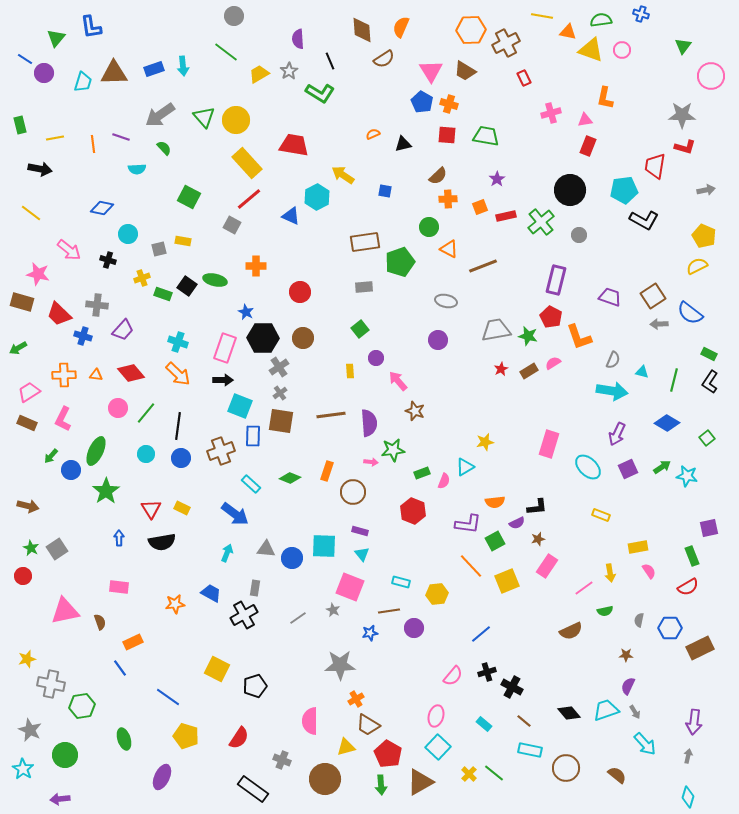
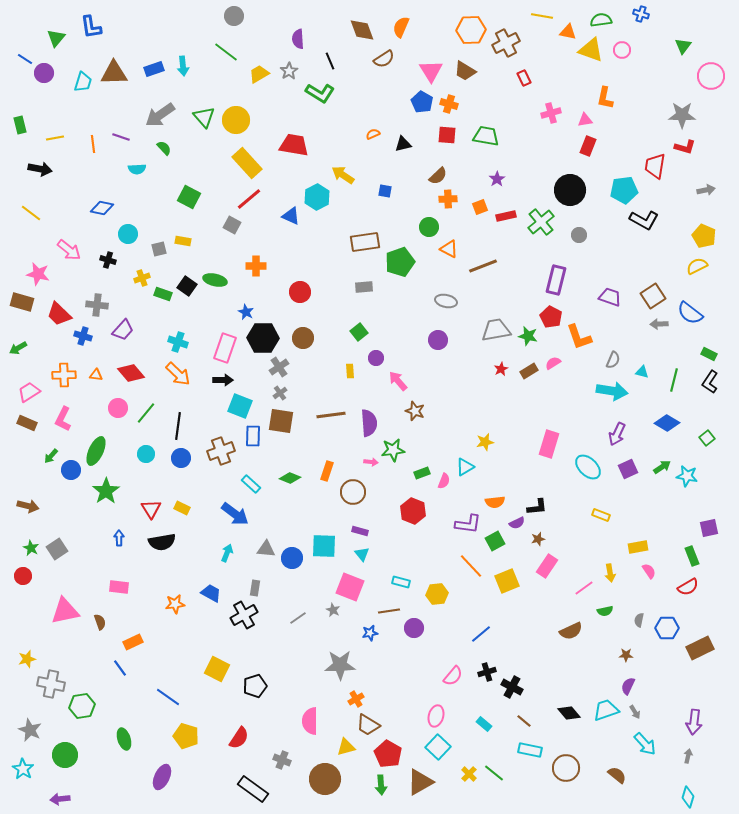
brown diamond at (362, 30): rotated 16 degrees counterclockwise
green square at (360, 329): moved 1 px left, 3 px down
blue hexagon at (670, 628): moved 3 px left
